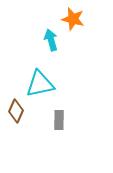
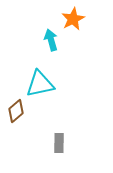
orange star: rotated 30 degrees clockwise
brown diamond: rotated 25 degrees clockwise
gray rectangle: moved 23 px down
